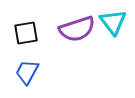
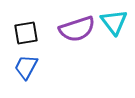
cyan triangle: moved 1 px right
blue trapezoid: moved 1 px left, 5 px up
